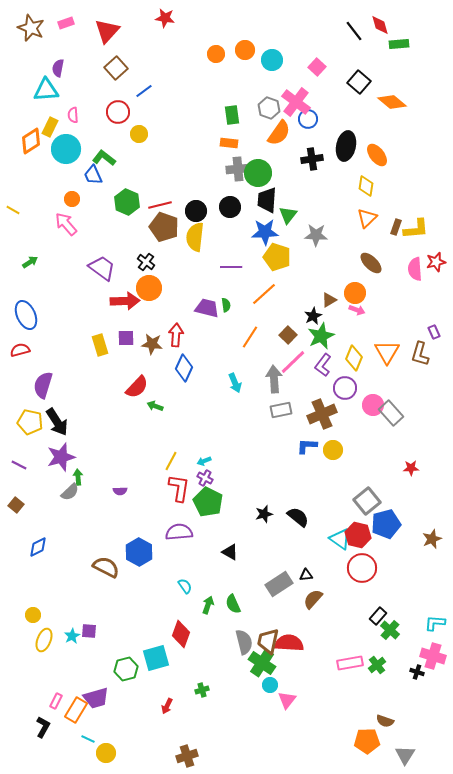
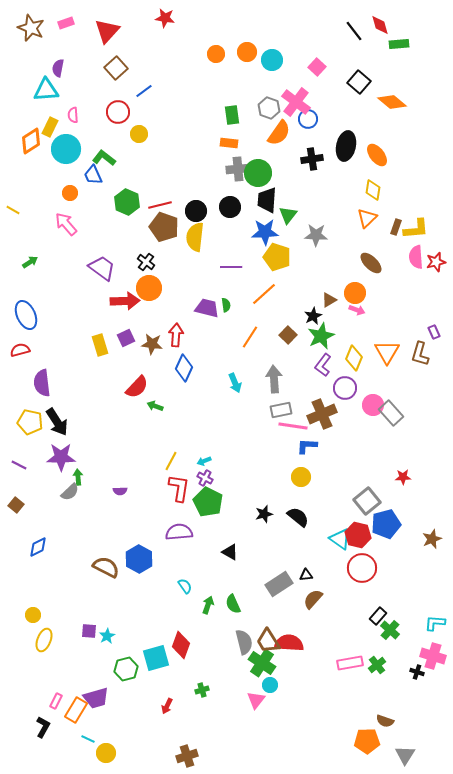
orange circle at (245, 50): moved 2 px right, 2 px down
yellow diamond at (366, 186): moved 7 px right, 4 px down
orange circle at (72, 199): moved 2 px left, 6 px up
pink semicircle at (415, 269): moved 1 px right, 12 px up
purple square at (126, 338): rotated 24 degrees counterclockwise
pink line at (293, 362): moved 64 px down; rotated 52 degrees clockwise
purple semicircle at (43, 385): moved 1 px left, 2 px up; rotated 24 degrees counterclockwise
yellow circle at (333, 450): moved 32 px left, 27 px down
purple star at (61, 457): rotated 16 degrees clockwise
red star at (411, 468): moved 8 px left, 9 px down
blue hexagon at (139, 552): moved 7 px down
red diamond at (181, 634): moved 11 px down
cyan star at (72, 636): moved 35 px right
brown trapezoid at (268, 641): rotated 44 degrees counterclockwise
pink triangle at (287, 700): moved 31 px left
